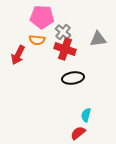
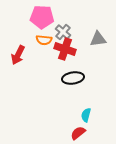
orange semicircle: moved 7 px right
